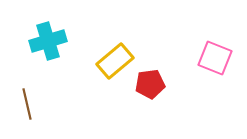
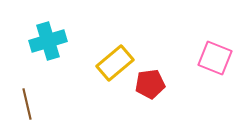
yellow rectangle: moved 2 px down
